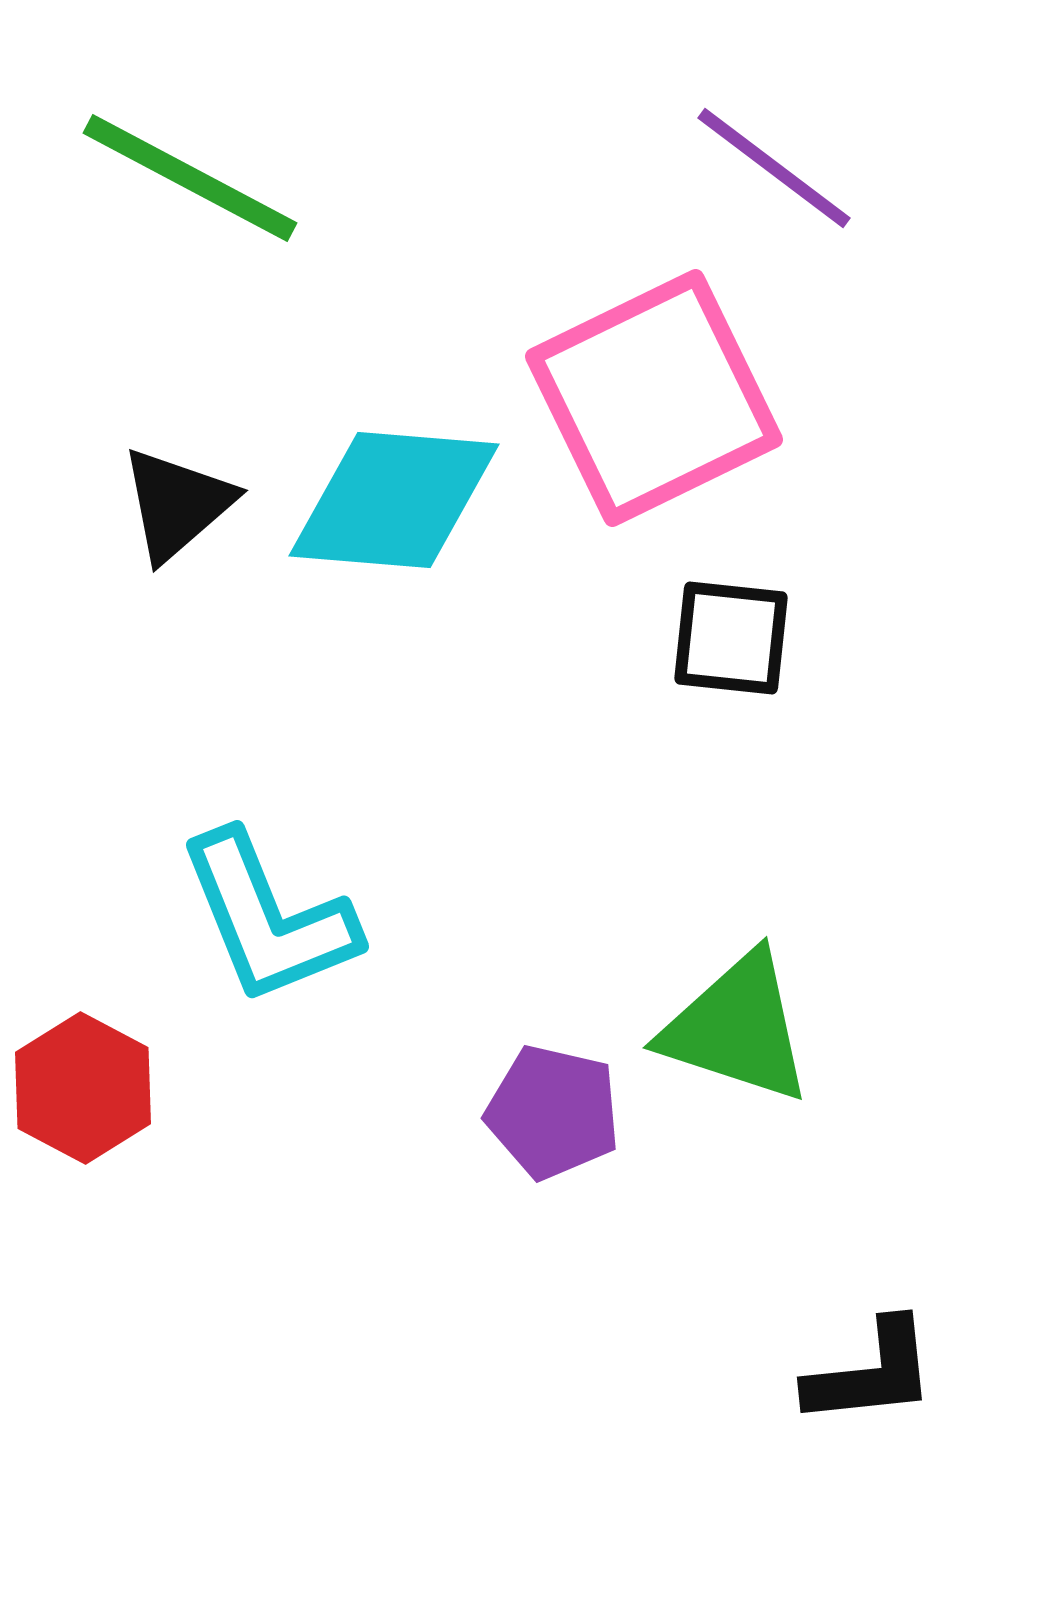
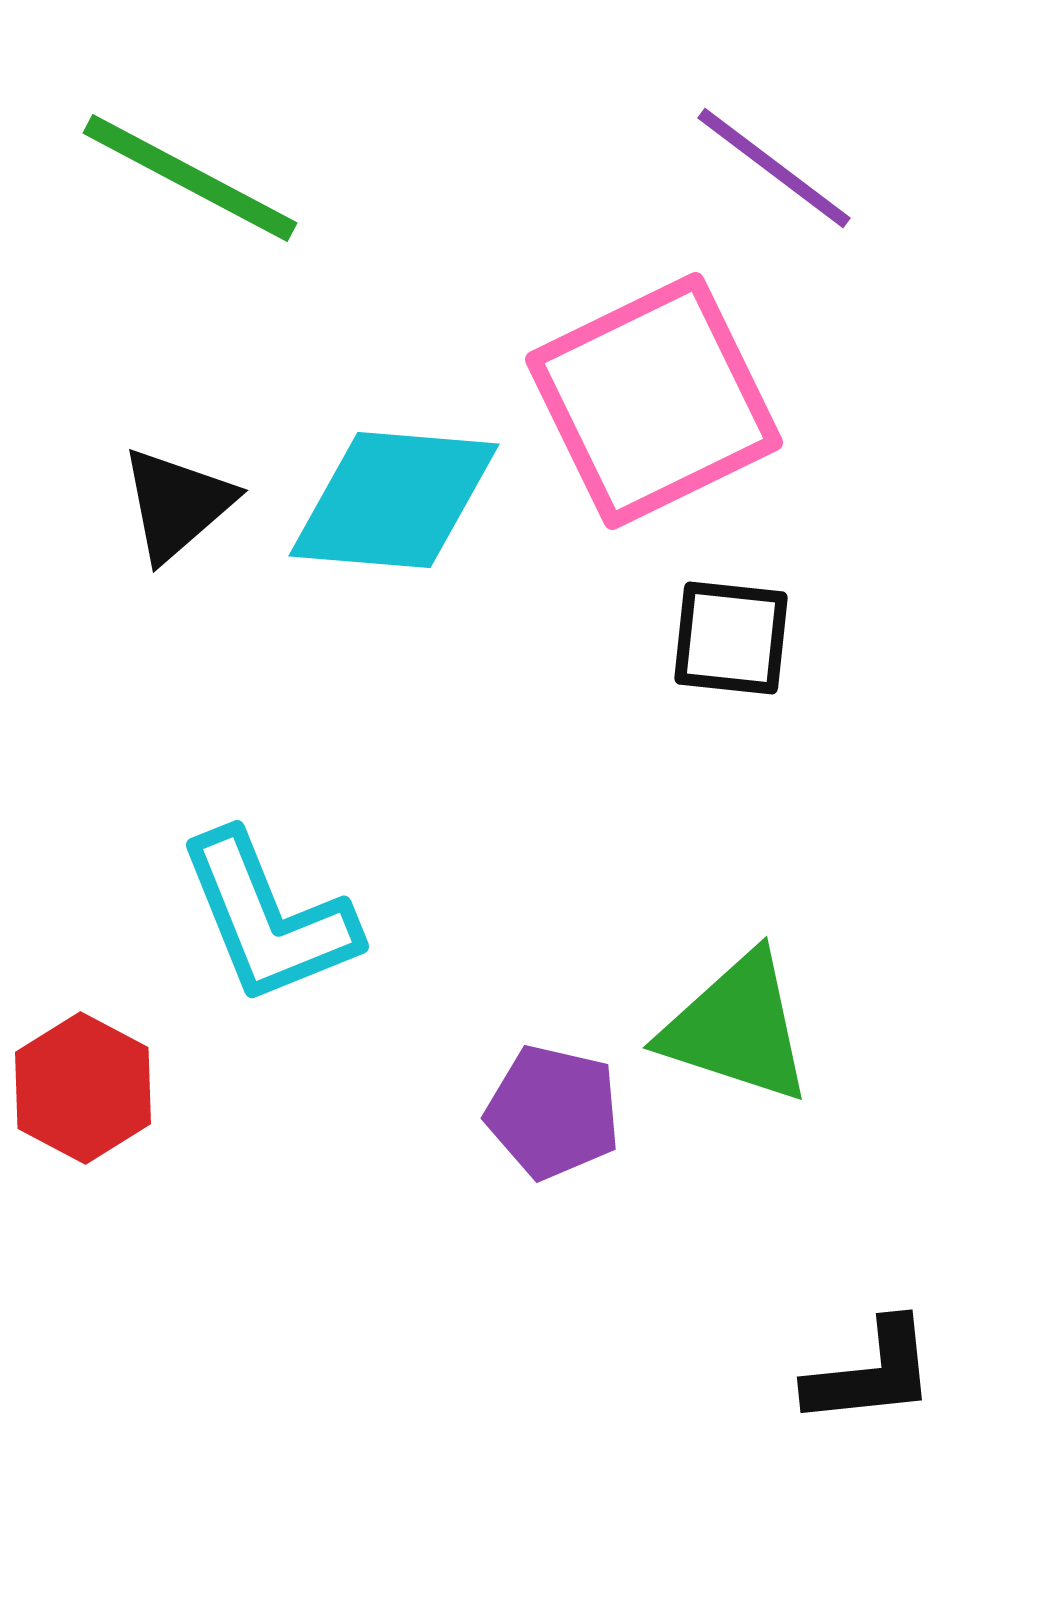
pink square: moved 3 px down
